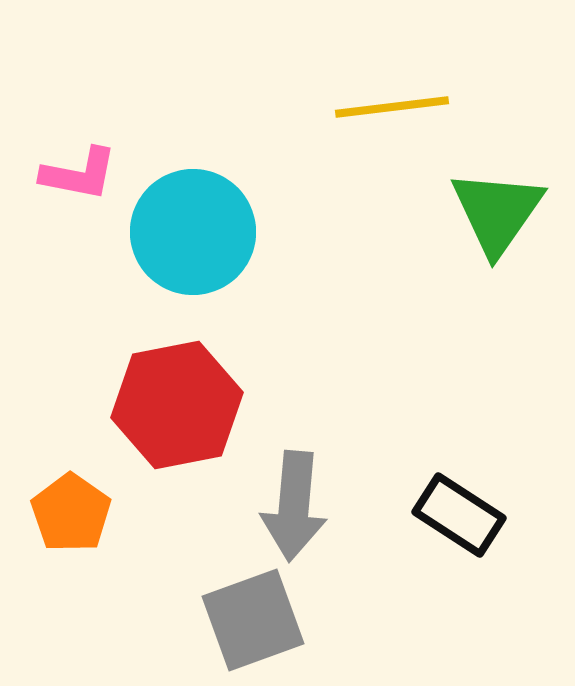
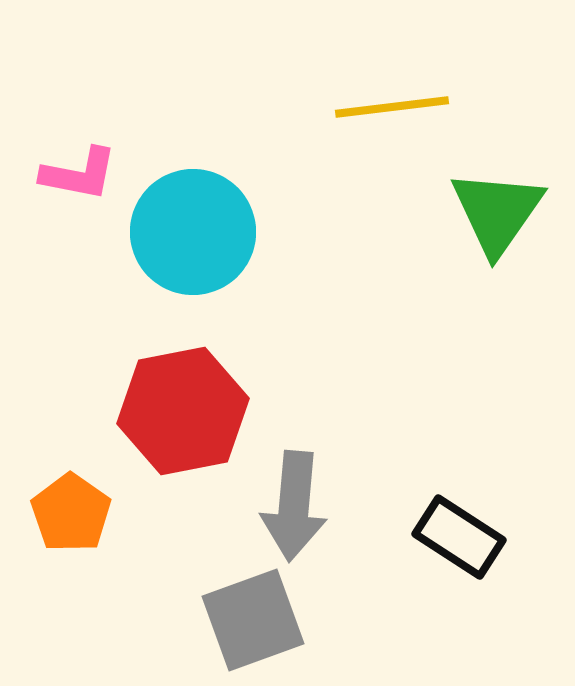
red hexagon: moved 6 px right, 6 px down
black rectangle: moved 22 px down
